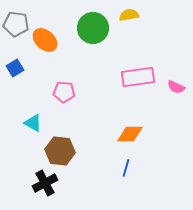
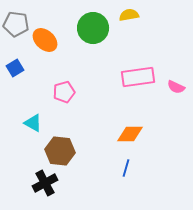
pink pentagon: rotated 20 degrees counterclockwise
